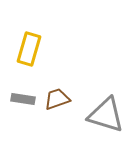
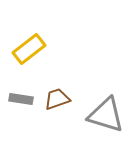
yellow rectangle: rotated 36 degrees clockwise
gray rectangle: moved 2 px left
